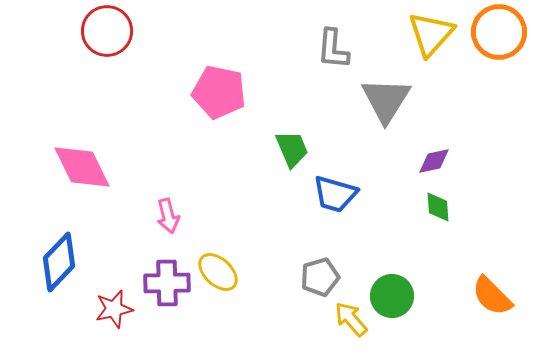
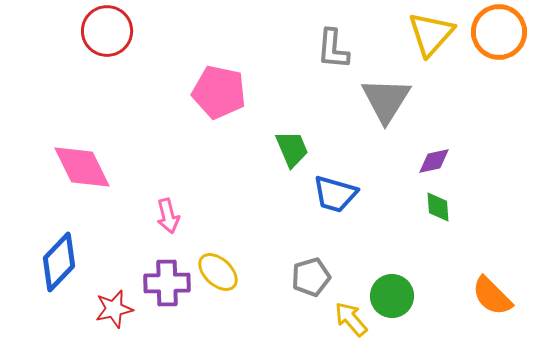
gray pentagon: moved 9 px left
